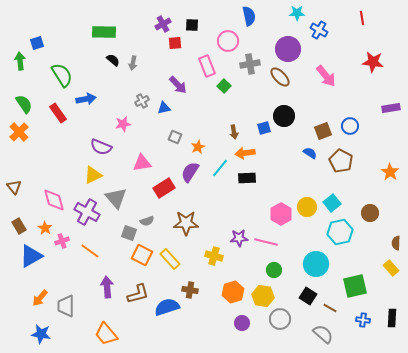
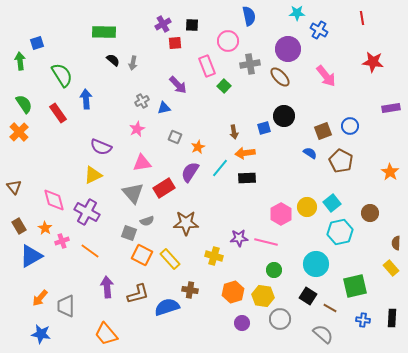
blue arrow at (86, 99): rotated 84 degrees counterclockwise
pink star at (123, 124): moved 14 px right, 5 px down; rotated 14 degrees counterclockwise
gray triangle at (116, 198): moved 17 px right, 5 px up
